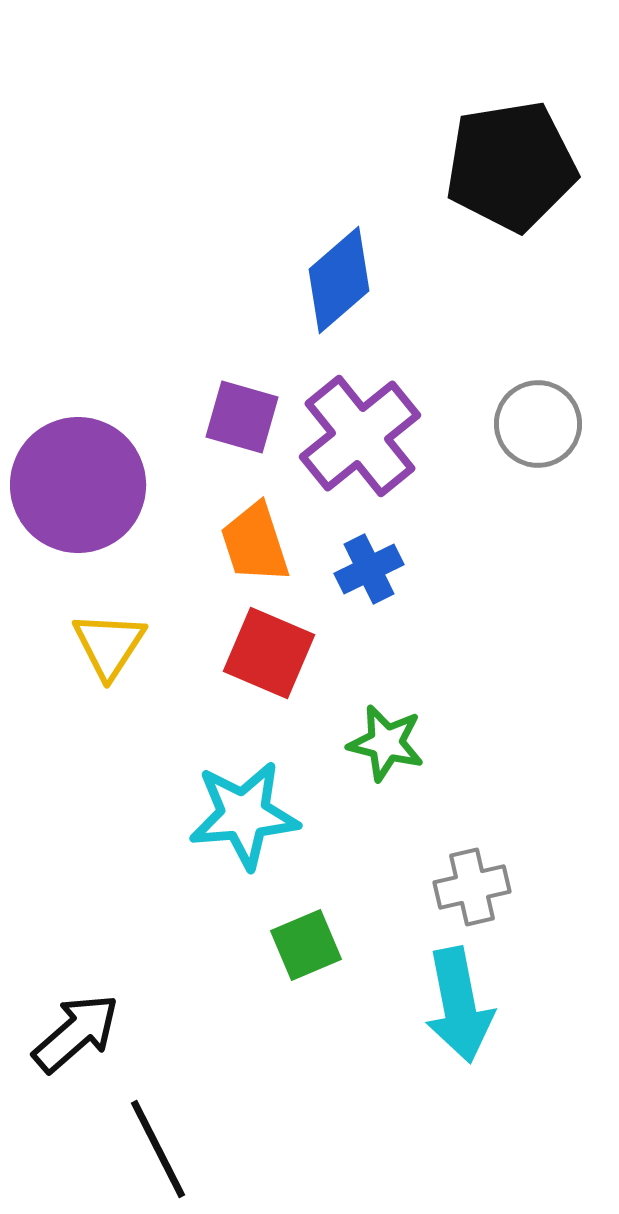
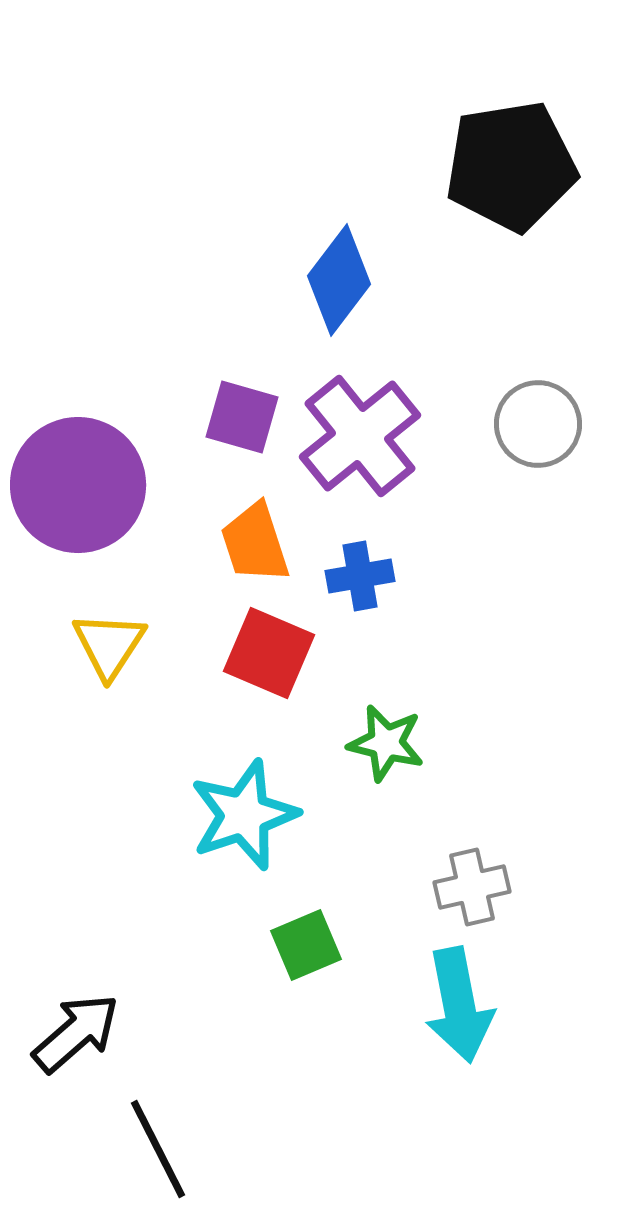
blue diamond: rotated 12 degrees counterclockwise
blue cross: moved 9 px left, 7 px down; rotated 16 degrees clockwise
cyan star: rotated 14 degrees counterclockwise
